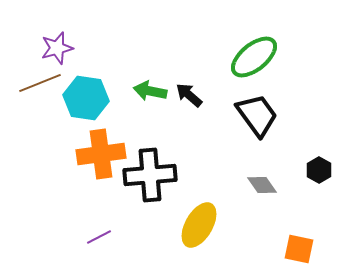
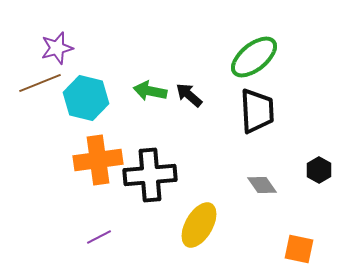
cyan hexagon: rotated 6 degrees clockwise
black trapezoid: moved 4 px up; rotated 33 degrees clockwise
orange cross: moved 3 px left, 6 px down
